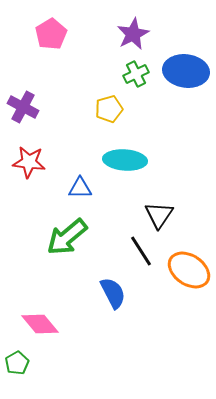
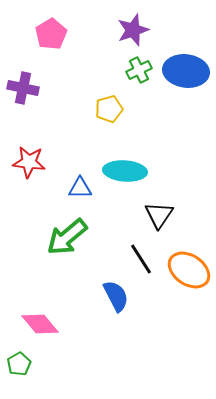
purple star: moved 4 px up; rotated 8 degrees clockwise
green cross: moved 3 px right, 4 px up
purple cross: moved 19 px up; rotated 16 degrees counterclockwise
cyan ellipse: moved 11 px down
black line: moved 8 px down
blue semicircle: moved 3 px right, 3 px down
green pentagon: moved 2 px right, 1 px down
